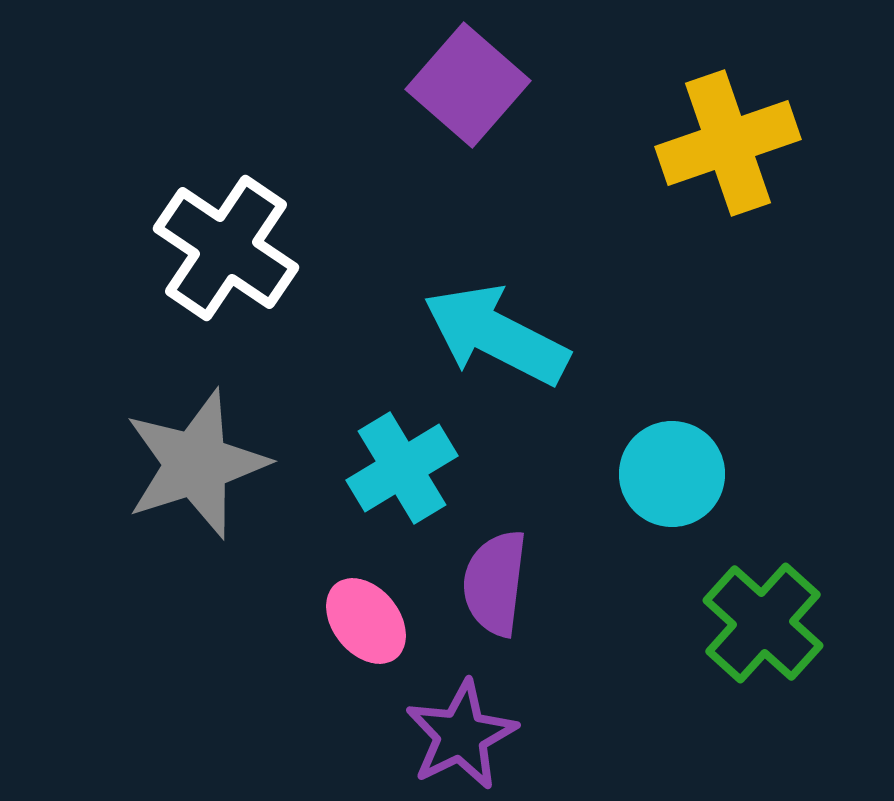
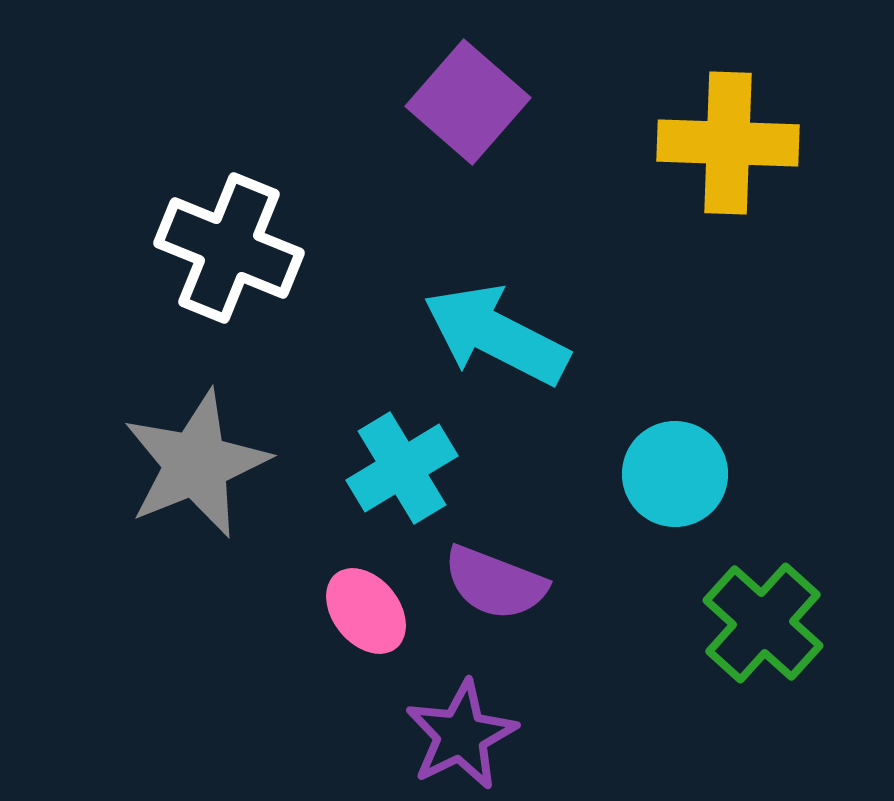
purple square: moved 17 px down
yellow cross: rotated 21 degrees clockwise
white cross: moved 3 px right; rotated 12 degrees counterclockwise
gray star: rotated 4 degrees counterclockwise
cyan circle: moved 3 px right
purple semicircle: rotated 76 degrees counterclockwise
pink ellipse: moved 10 px up
